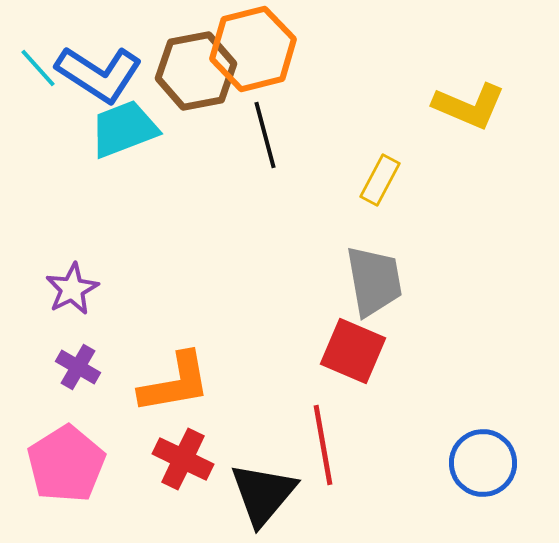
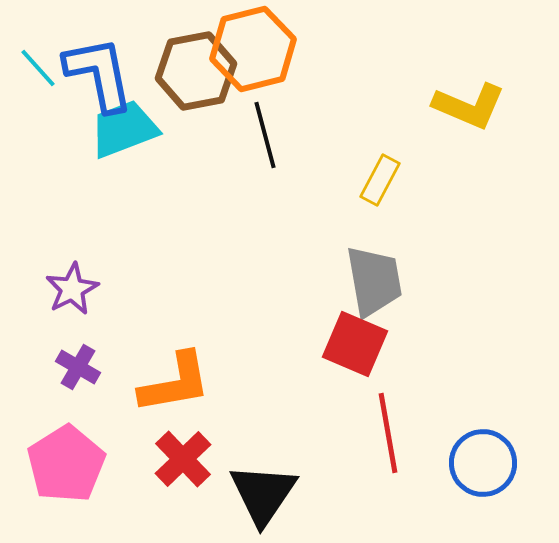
blue L-shape: rotated 134 degrees counterclockwise
red square: moved 2 px right, 7 px up
red line: moved 65 px right, 12 px up
red cross: rotated 20 degrees clockwise
black triangle: rotated 6 degrees counterclockwise
